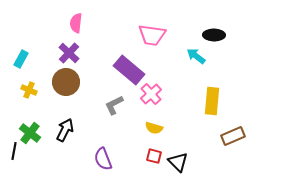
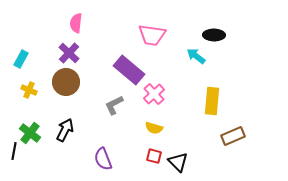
pink cross: moved 3 px right
